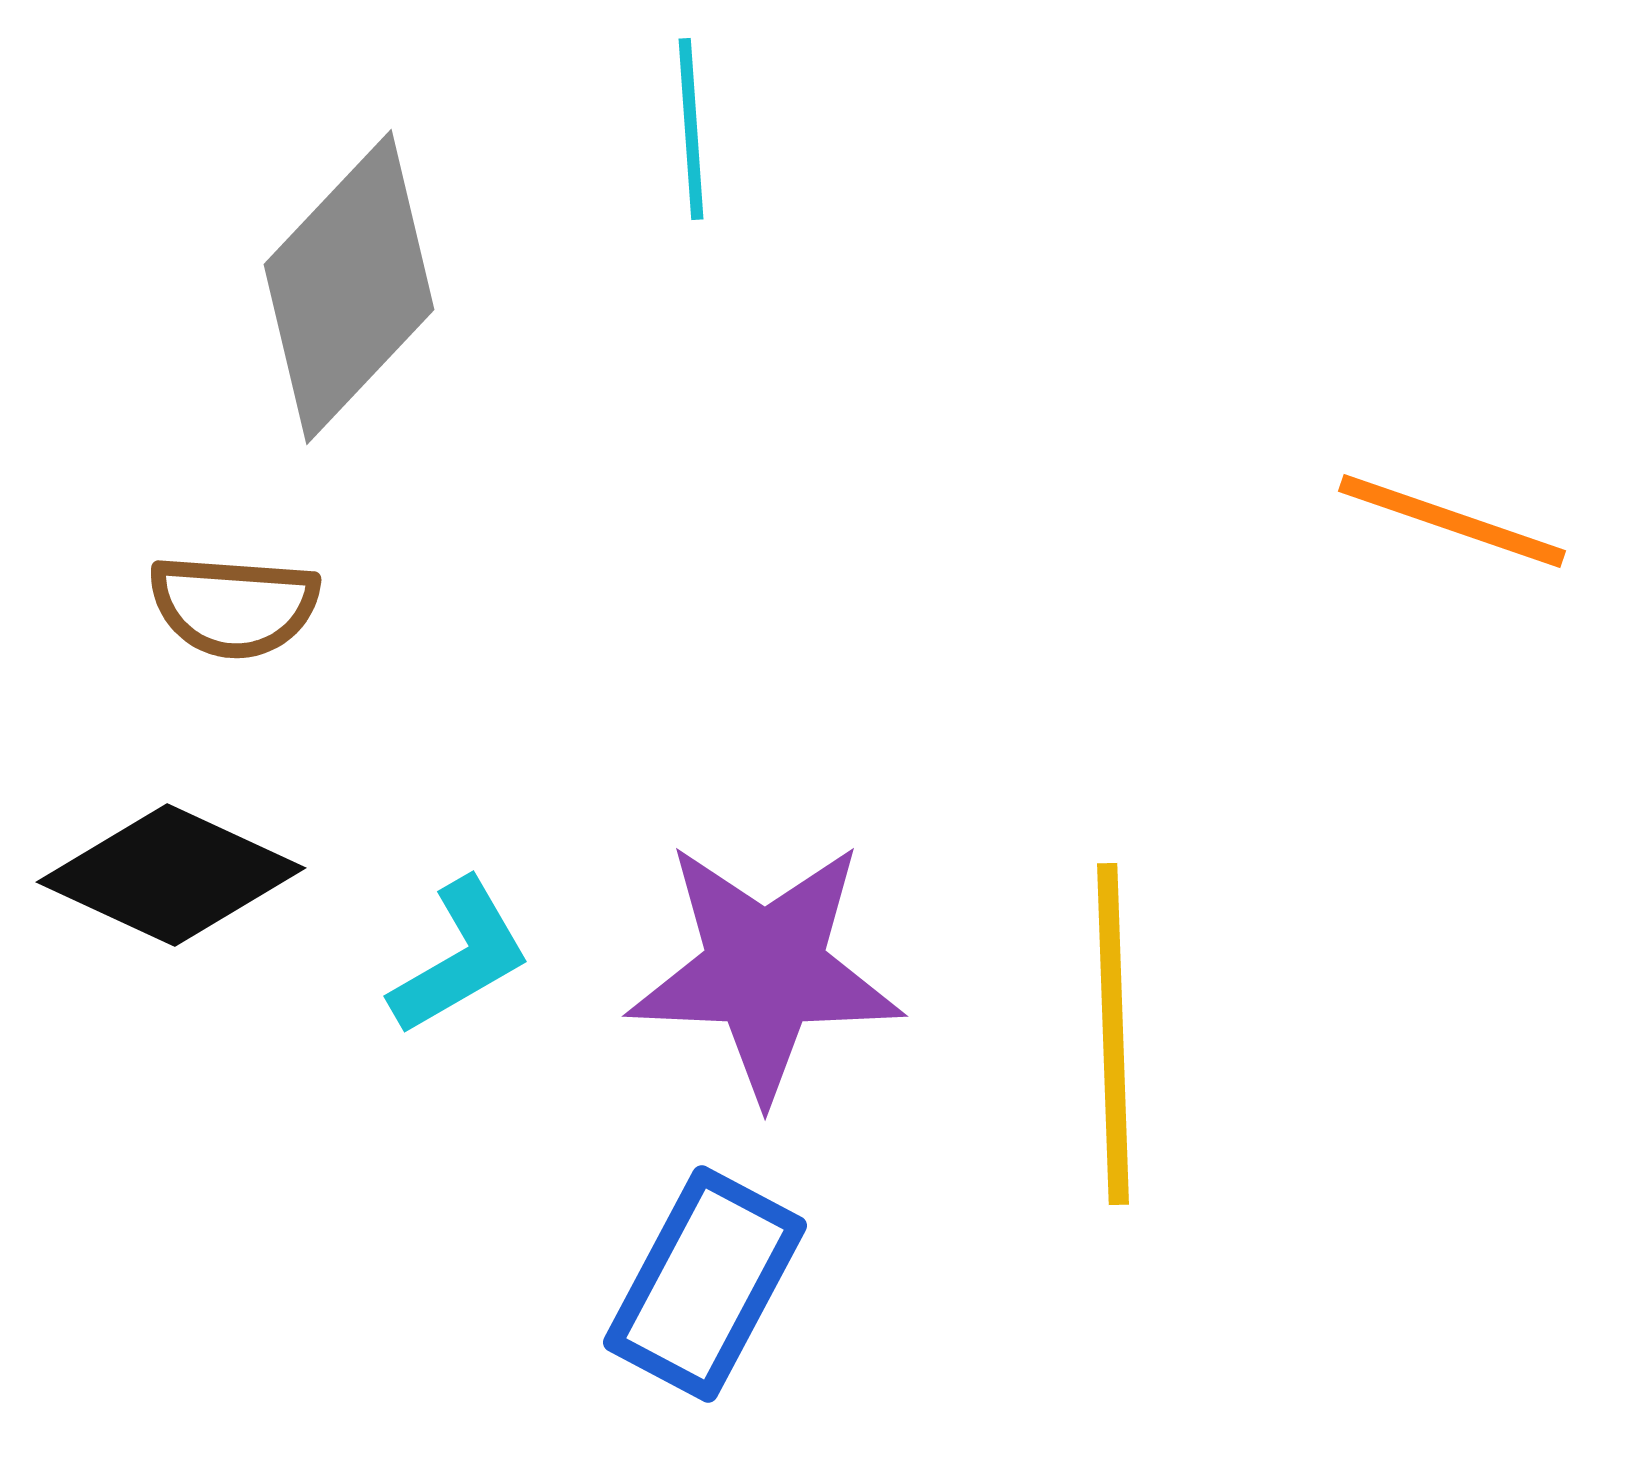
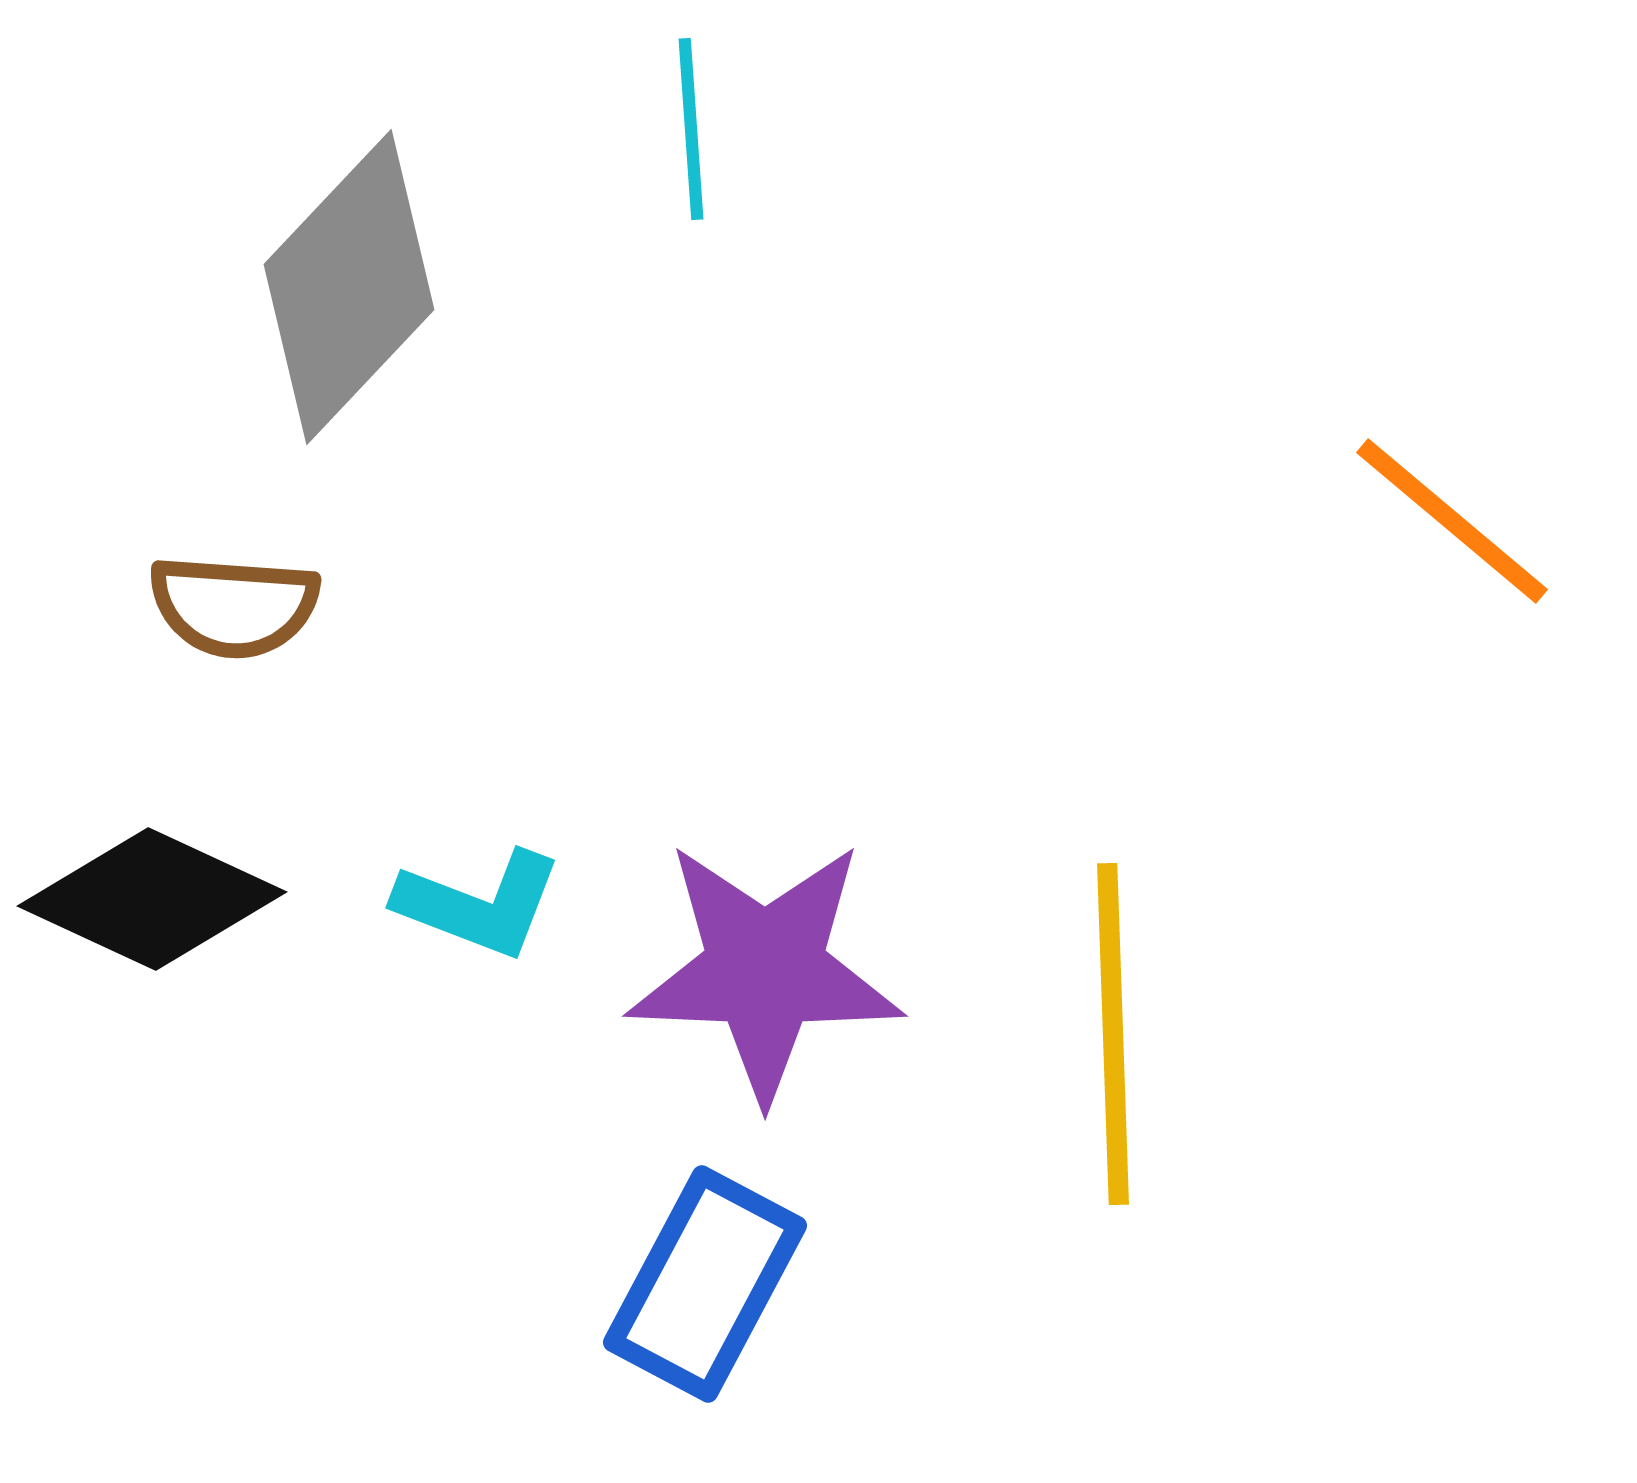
orange line: rotated 21 degrees clockwise
black diamond: moved 19 px left, 24 px down
cyan L-shape: moved 19 px right, 53 px up; rotated 51 degrees clockwise
